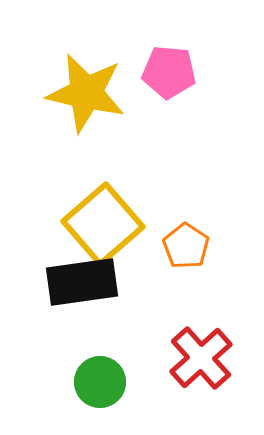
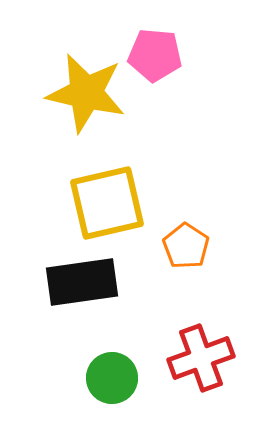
pink pentagon: moved 14 px left, 17 px up
yellow square: moved 4 px right, 21 px up; rotated 28 degrees clockwise
red cross: rotated 22 degrees clockwise
green circle: moved 12 px right, 4 px up
